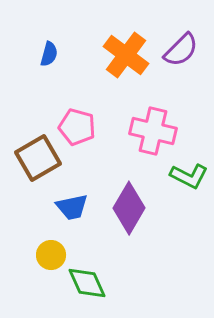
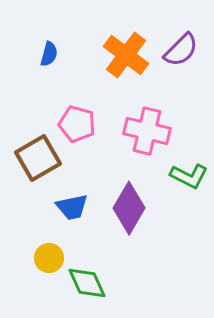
pink pentagon: moved 3 px up
pink cross: moved 6 px left
yellow circle: moved 2 px left, 3 px down
